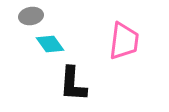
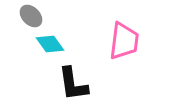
gray ellipse: rotated 55 degrees clockwise
black L-shape: rotated 12 degrees counterclockwise
